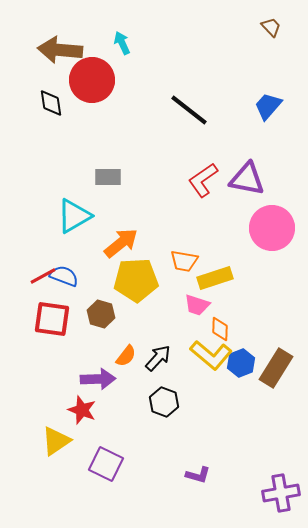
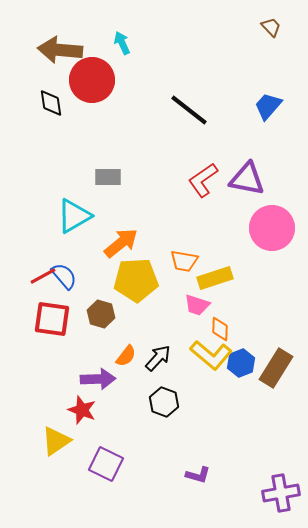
blue semicircle: rotated 28 degrees clockwise
